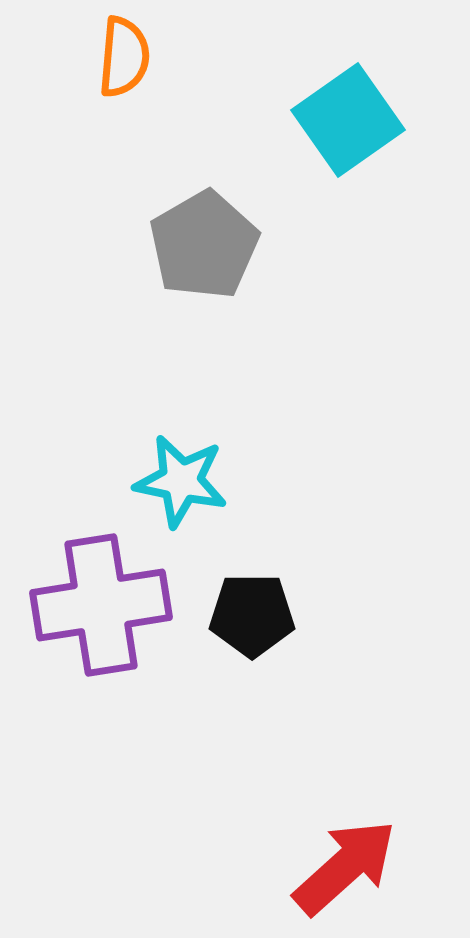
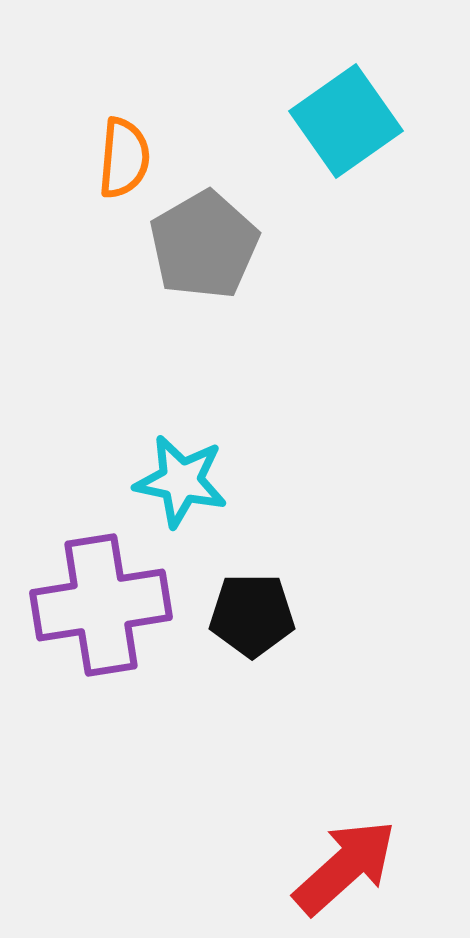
orange semicircle: moved 101 px down
cyan square: moved 2 px left, 1 px down
